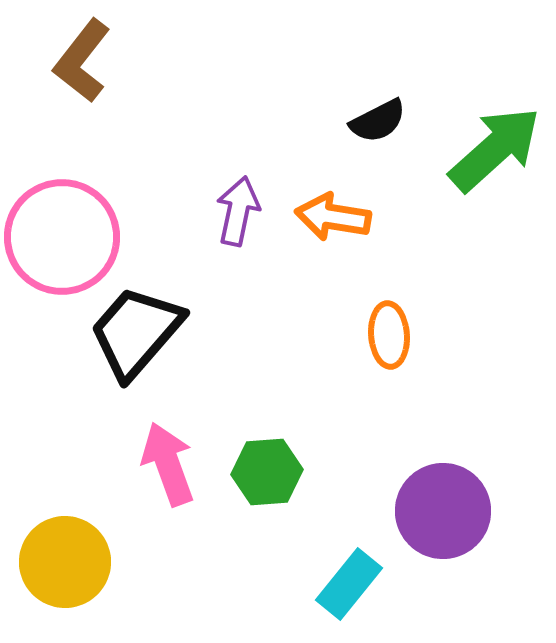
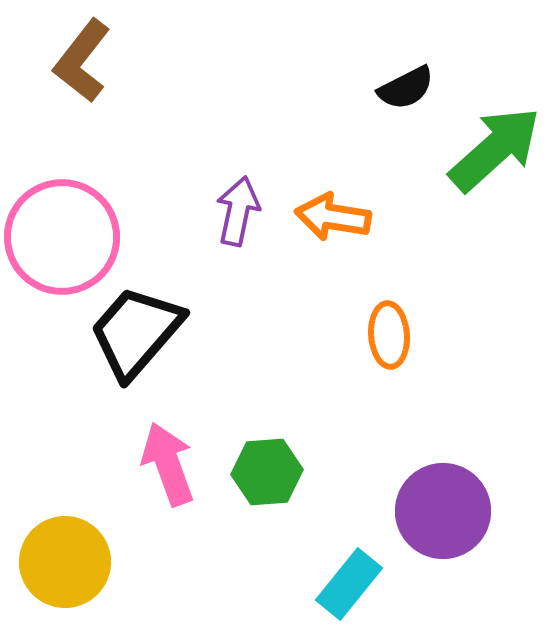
black semicircle: moved 28 px right, 33 px up
